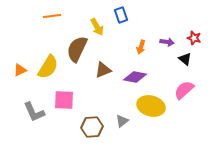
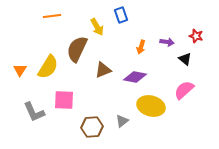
red star: moved 2 px right, 2 px up
orange triangle: rotated 32 degrees counterclockwise
